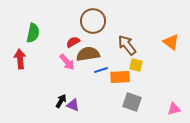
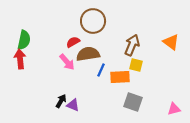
green semicircle: moved 9 px left, 7 px down
brown arrow: moved 5 px right; rotated 60 degrees clockwise
blue line: rotated 48 degrees counterclockwise
gray square: moved 1 px right
